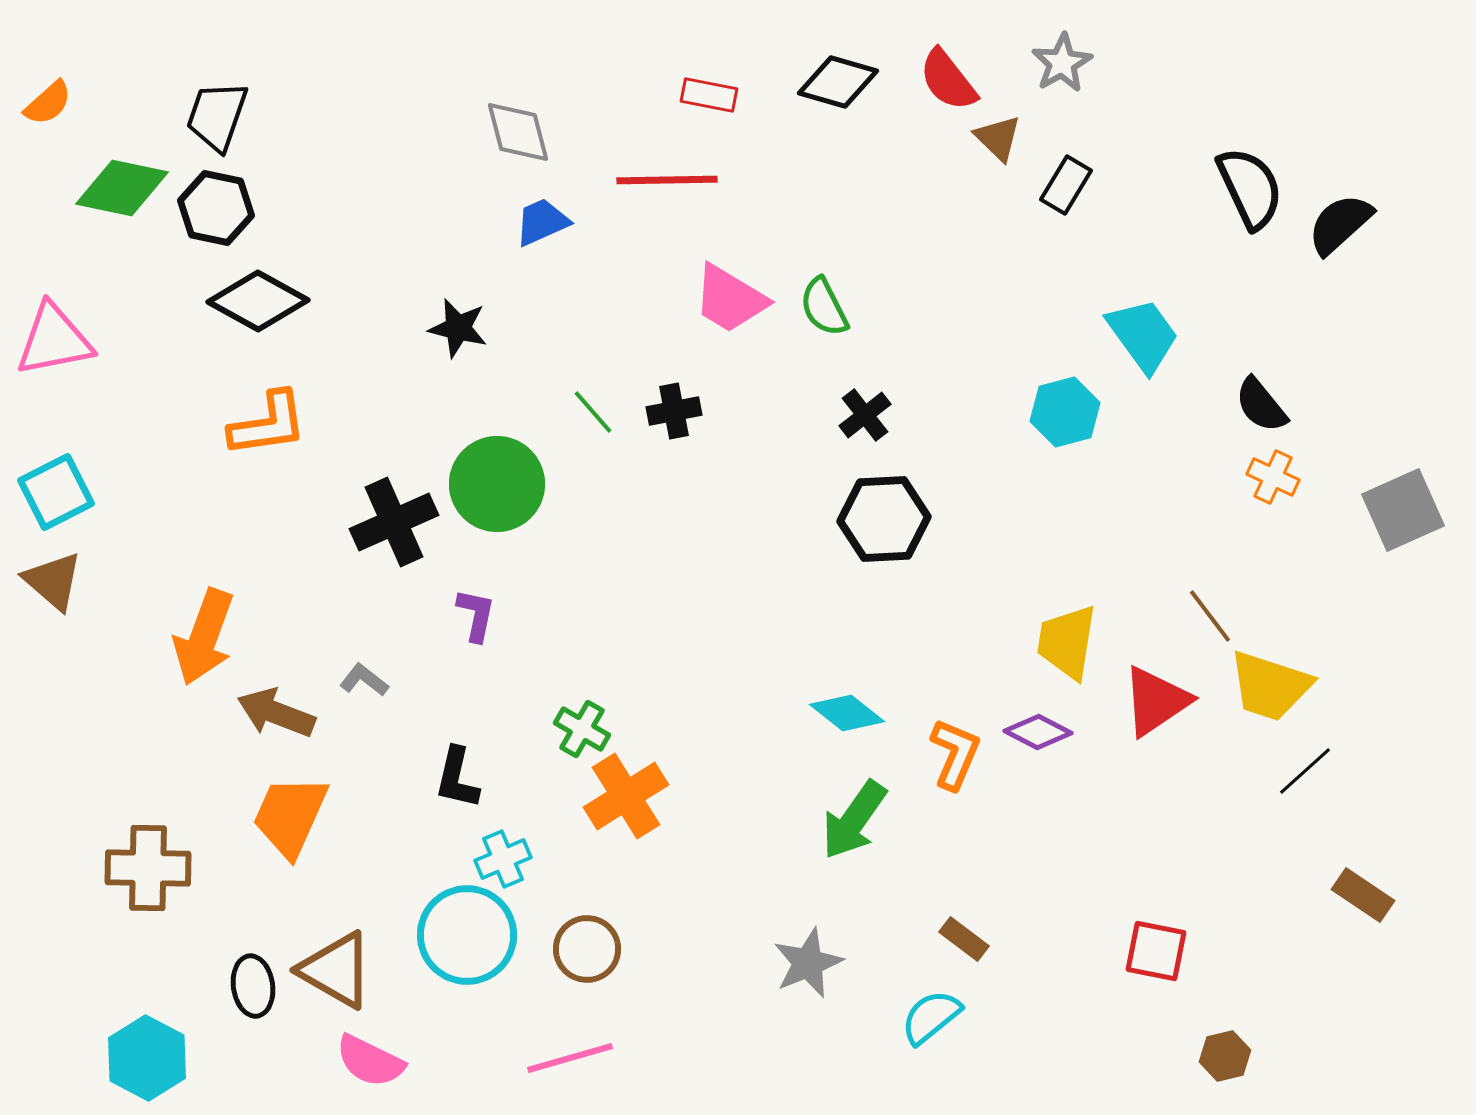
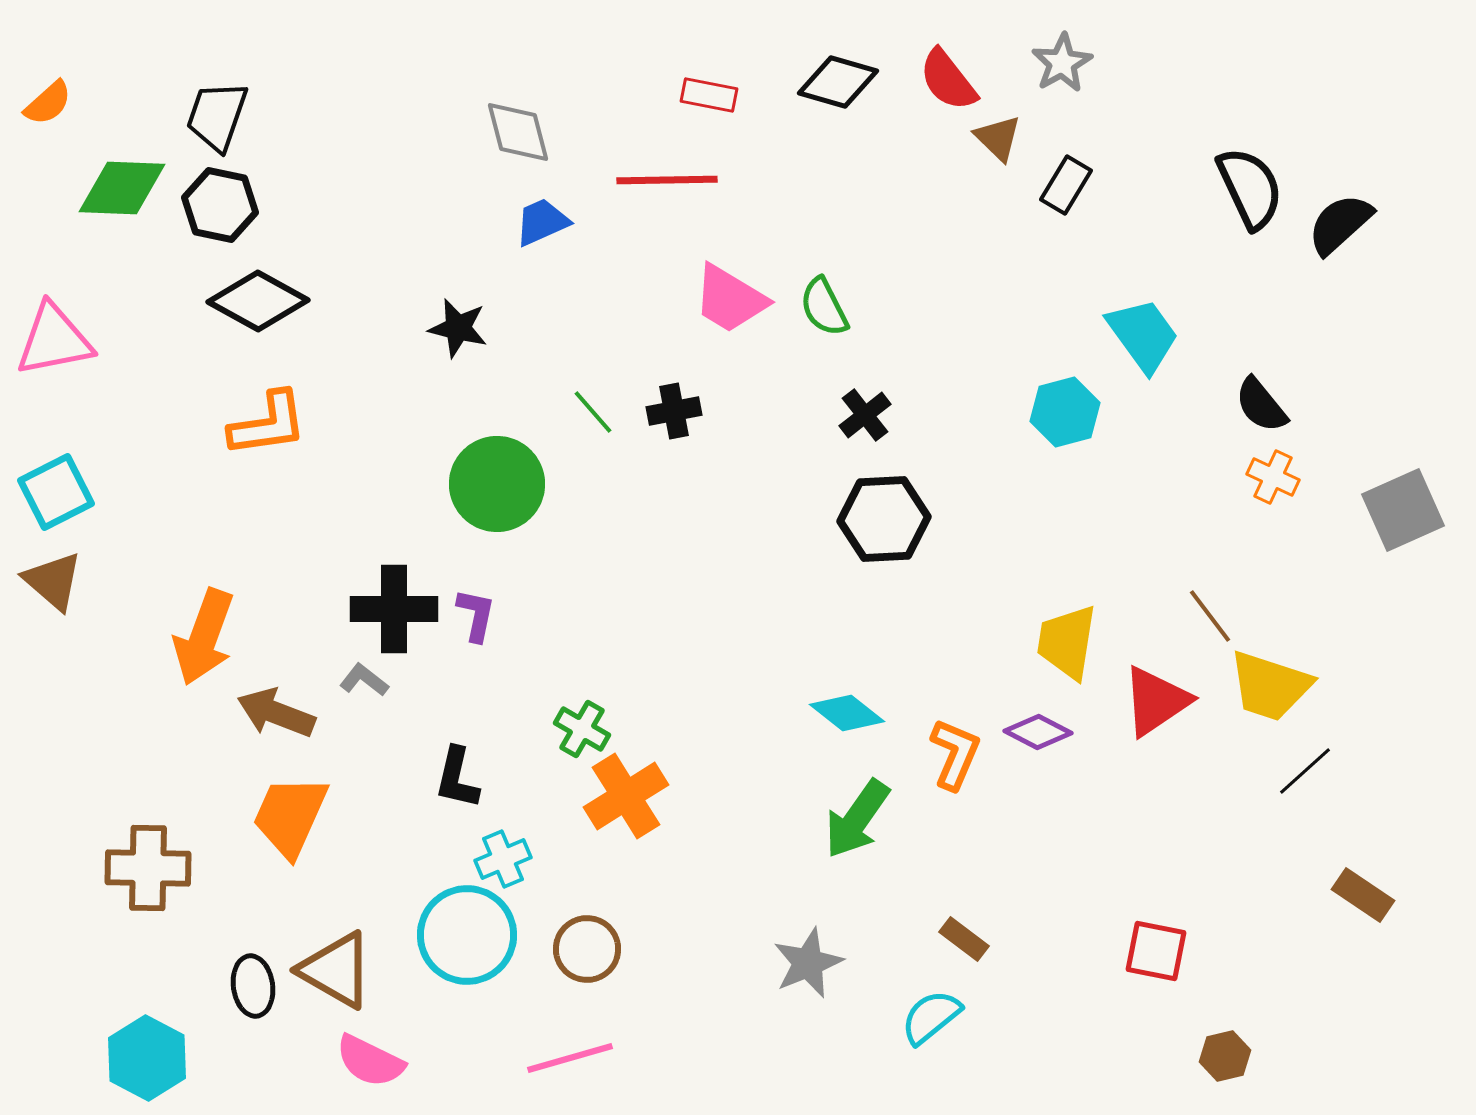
green diamond at (122, 188): rotated 10 degrees counterclockwise
black hexagon at (216, 208): moved 4 px right, 3 px up
black cross at (394, 522): moved 87 px down; rotated 24 degrees clockwise
green arrow at (854, 820): moved 3 px right, 1 px up
